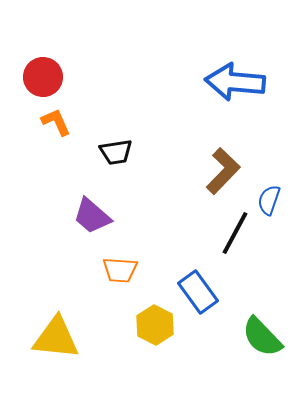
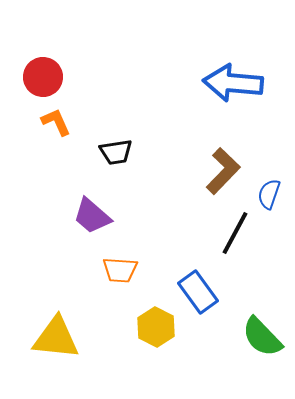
blue arrow: moved 2 px left, 1 px down
blue semicircle: moved 6 px up
yellow hexagon: moved 1 px right, 2 px down
